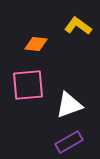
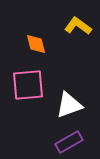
orange diamond: rotated 70 degrees clockwise
